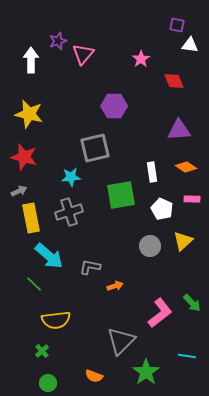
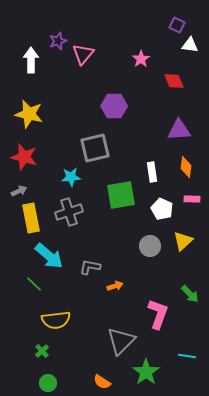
purple square: rotated 14 degrees clockwise
orange diamond: rotated 65 degrees clockwise
green arrow: moved 2 px left, 9 px up
pink L-shape: moved 2 px left, 1 px down; rotated 32 degrees counterclockwise
orange semicircle: moved 8 px right, 6 px down; rotated 12 degrees clockwise
